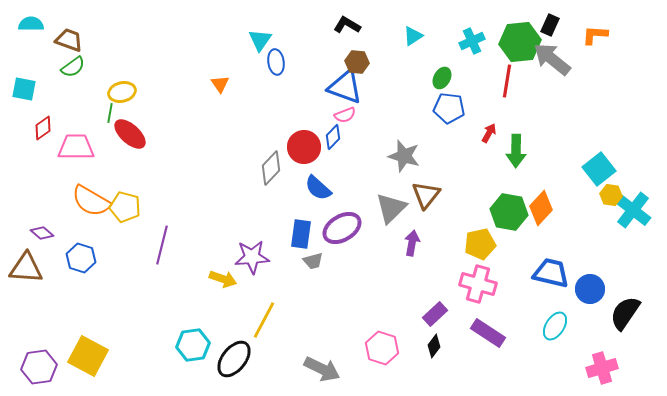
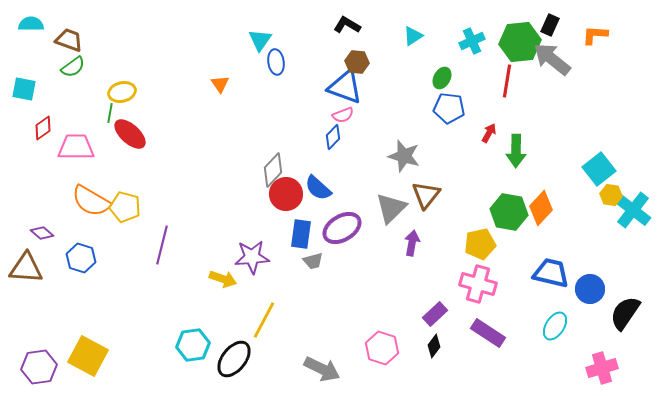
pink semicircle at (345, 115): moved 2 px left
red circle at (304, 147): moved 18 px left, 47 px down
gray diamond at (271, 168): moved 2 px right, 2 px down
